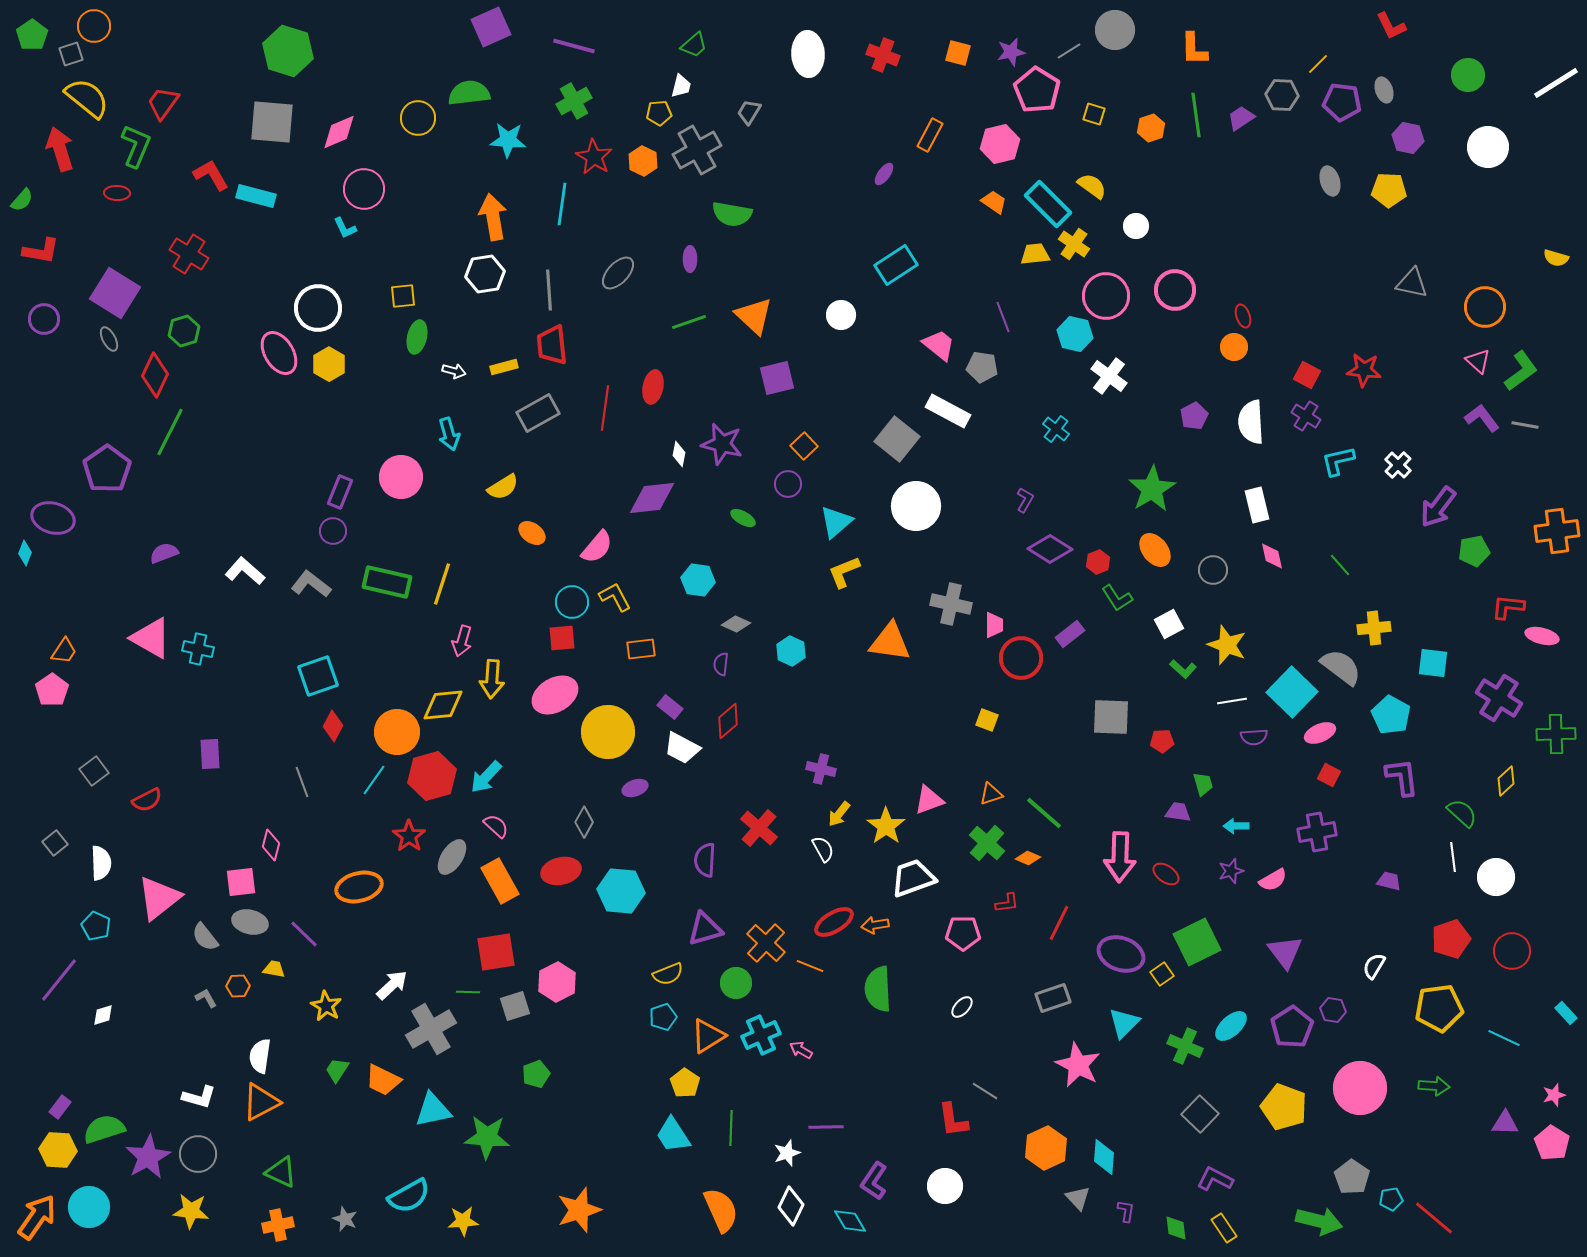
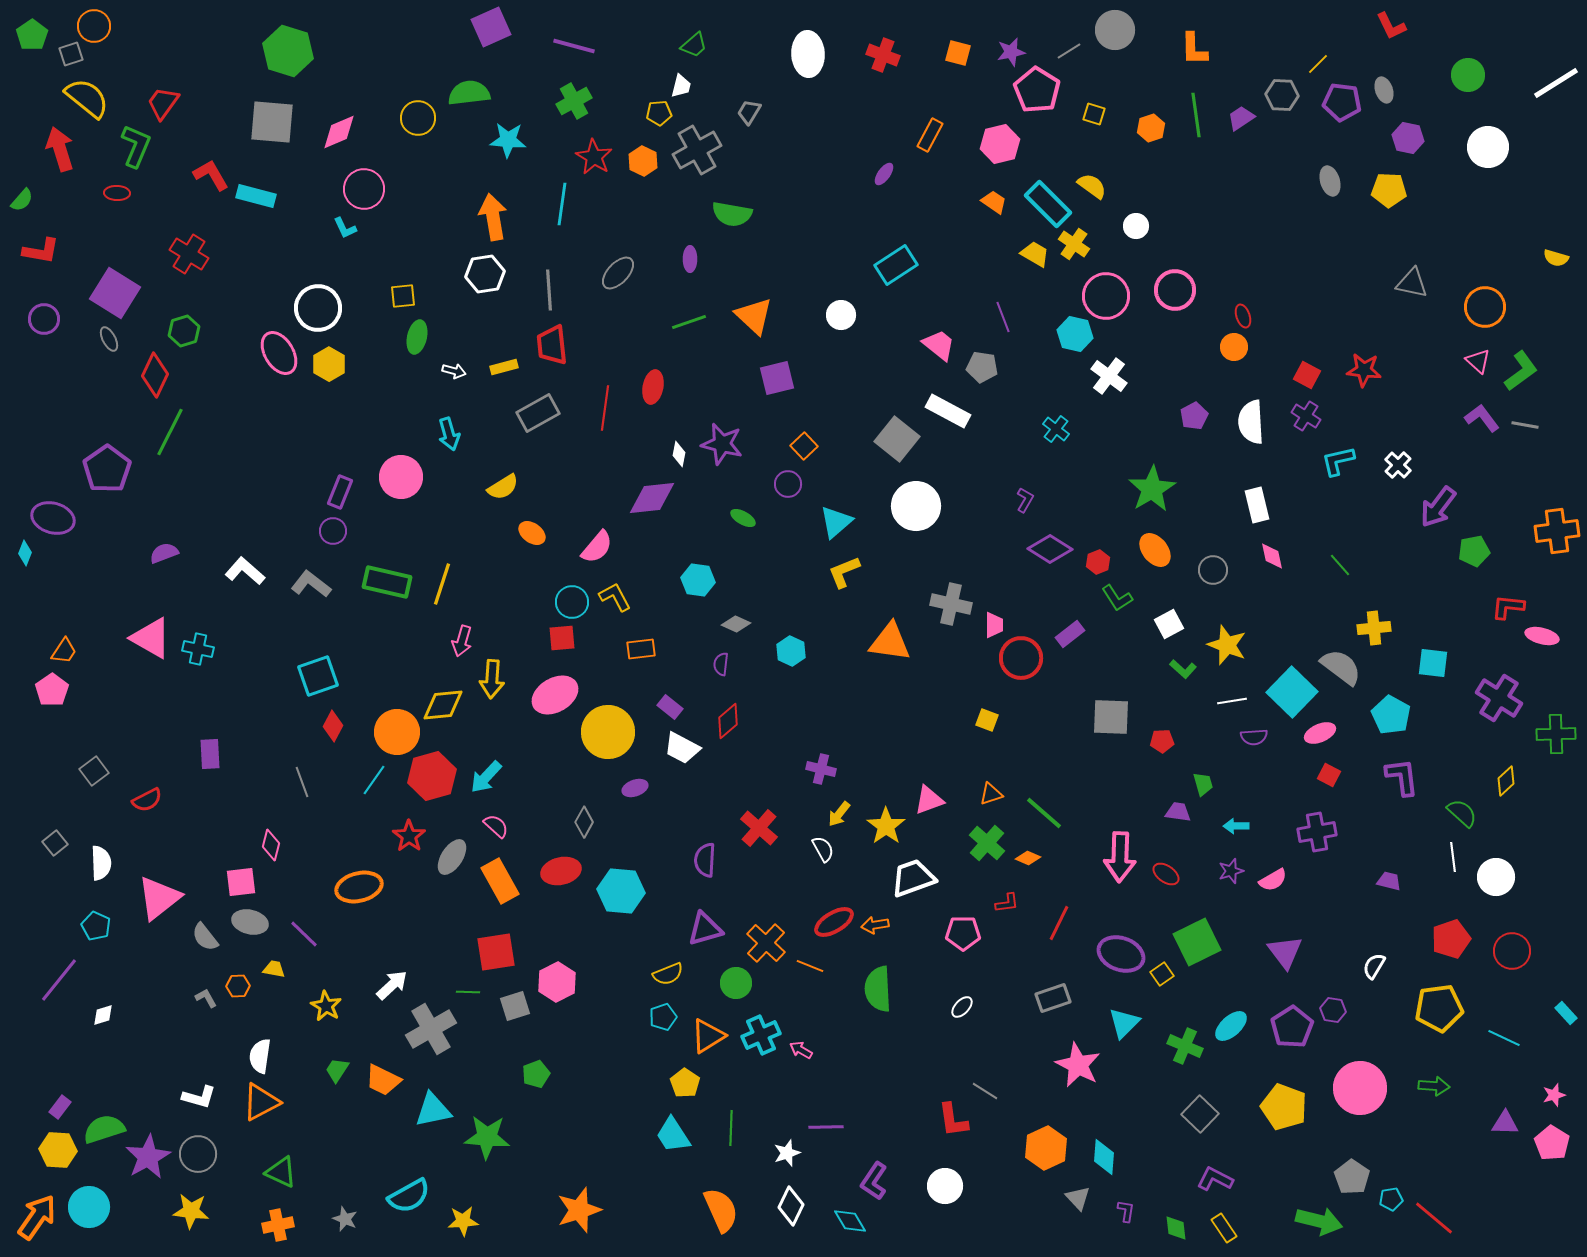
yellow trapezoid at (1035, 254): rotated 36 degrees clockwise
